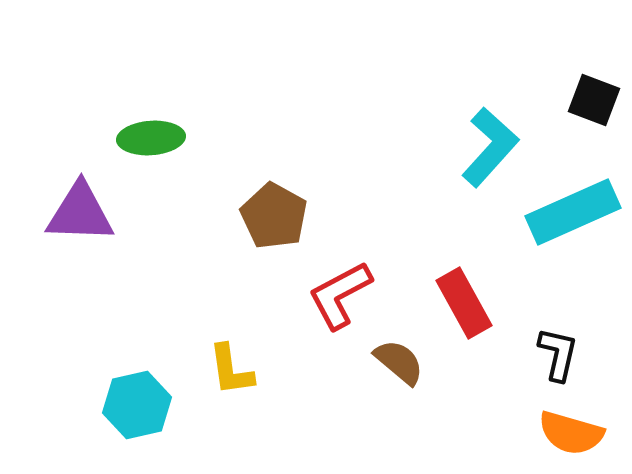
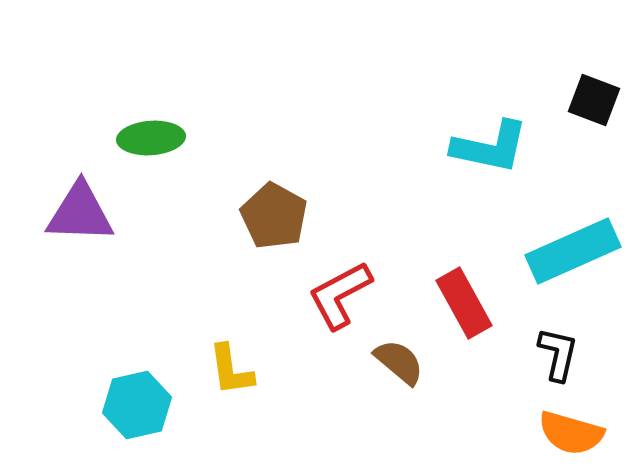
cyan L-shape: rotated 60 degrees clockwise
cyan rectangle: moved 39 px down
